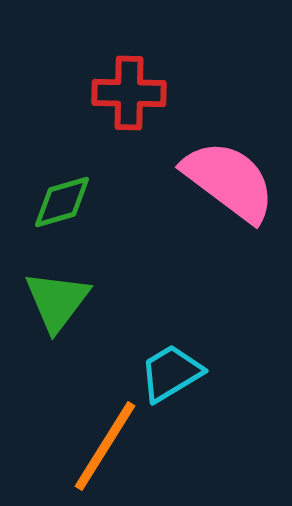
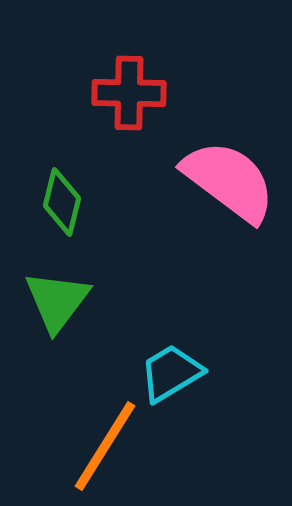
green diamond: rotated 60 degrees counterclockwise
